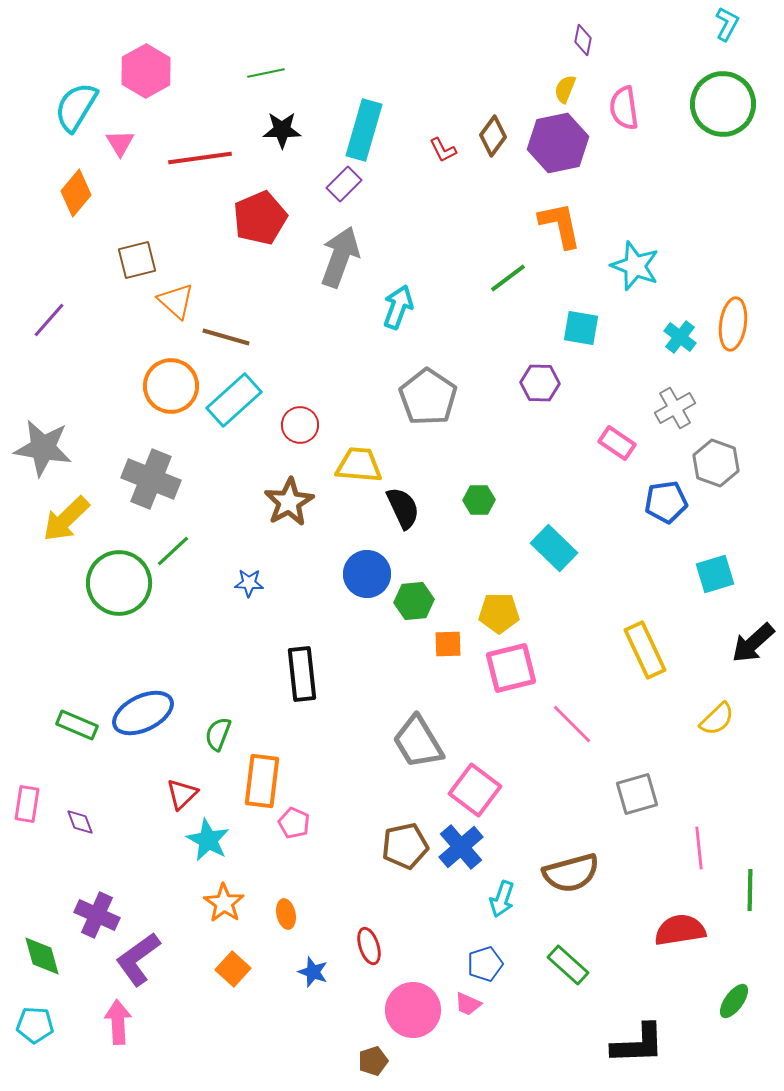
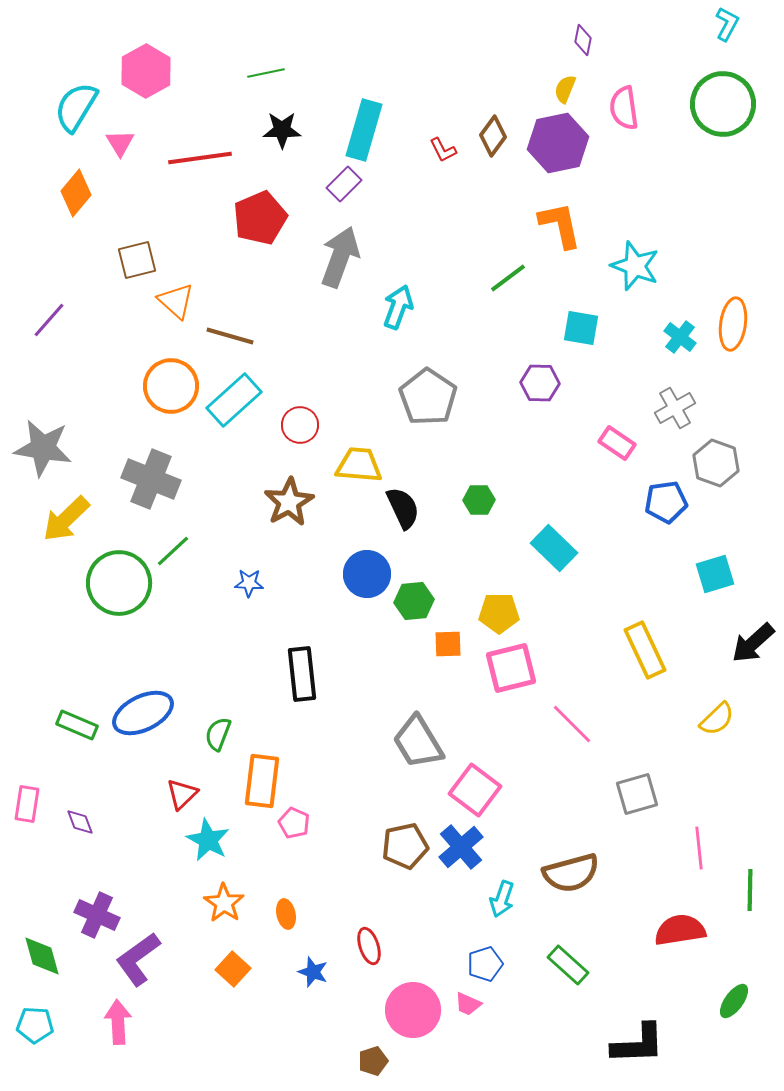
brown line at (226, 337): moved 4 px right, 1 px up
